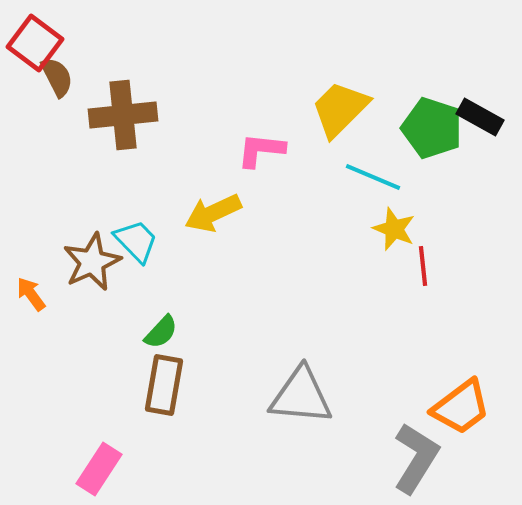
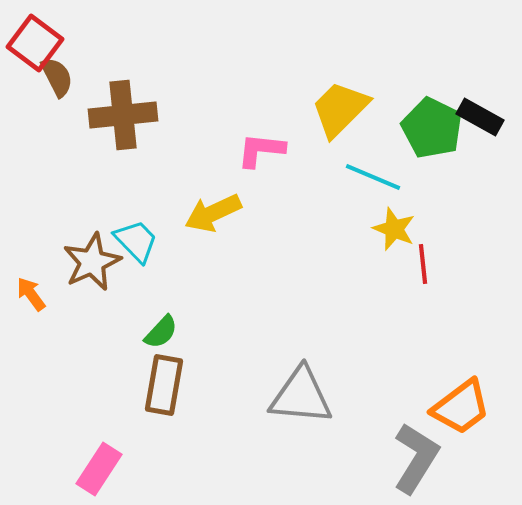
green pentagon: rotated 8 degrees clockwise
red line: moved 2 px up
